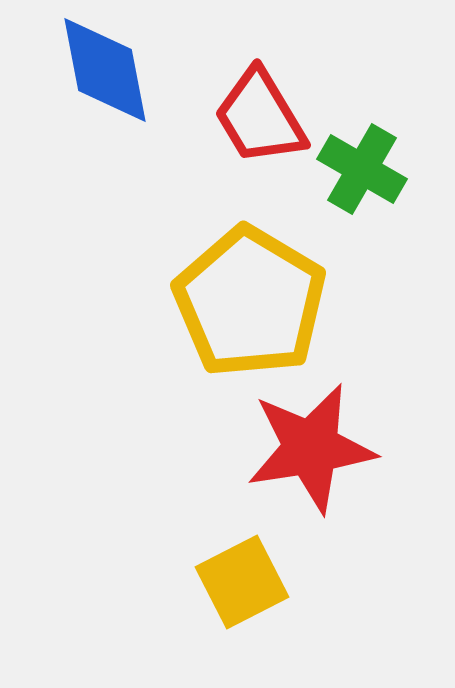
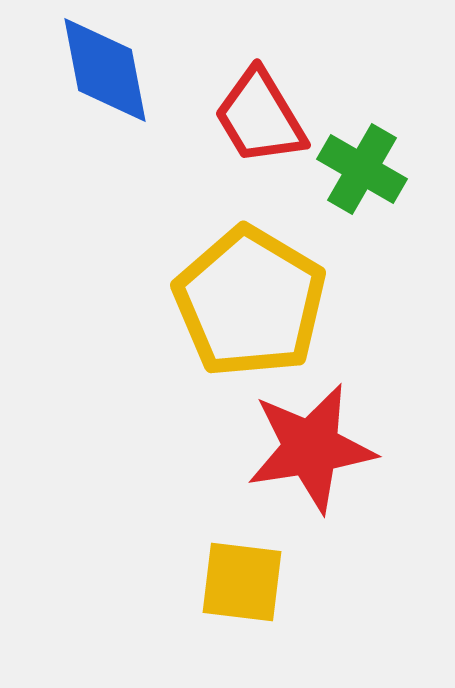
yellow square: rotated 34 degrees clockwise
